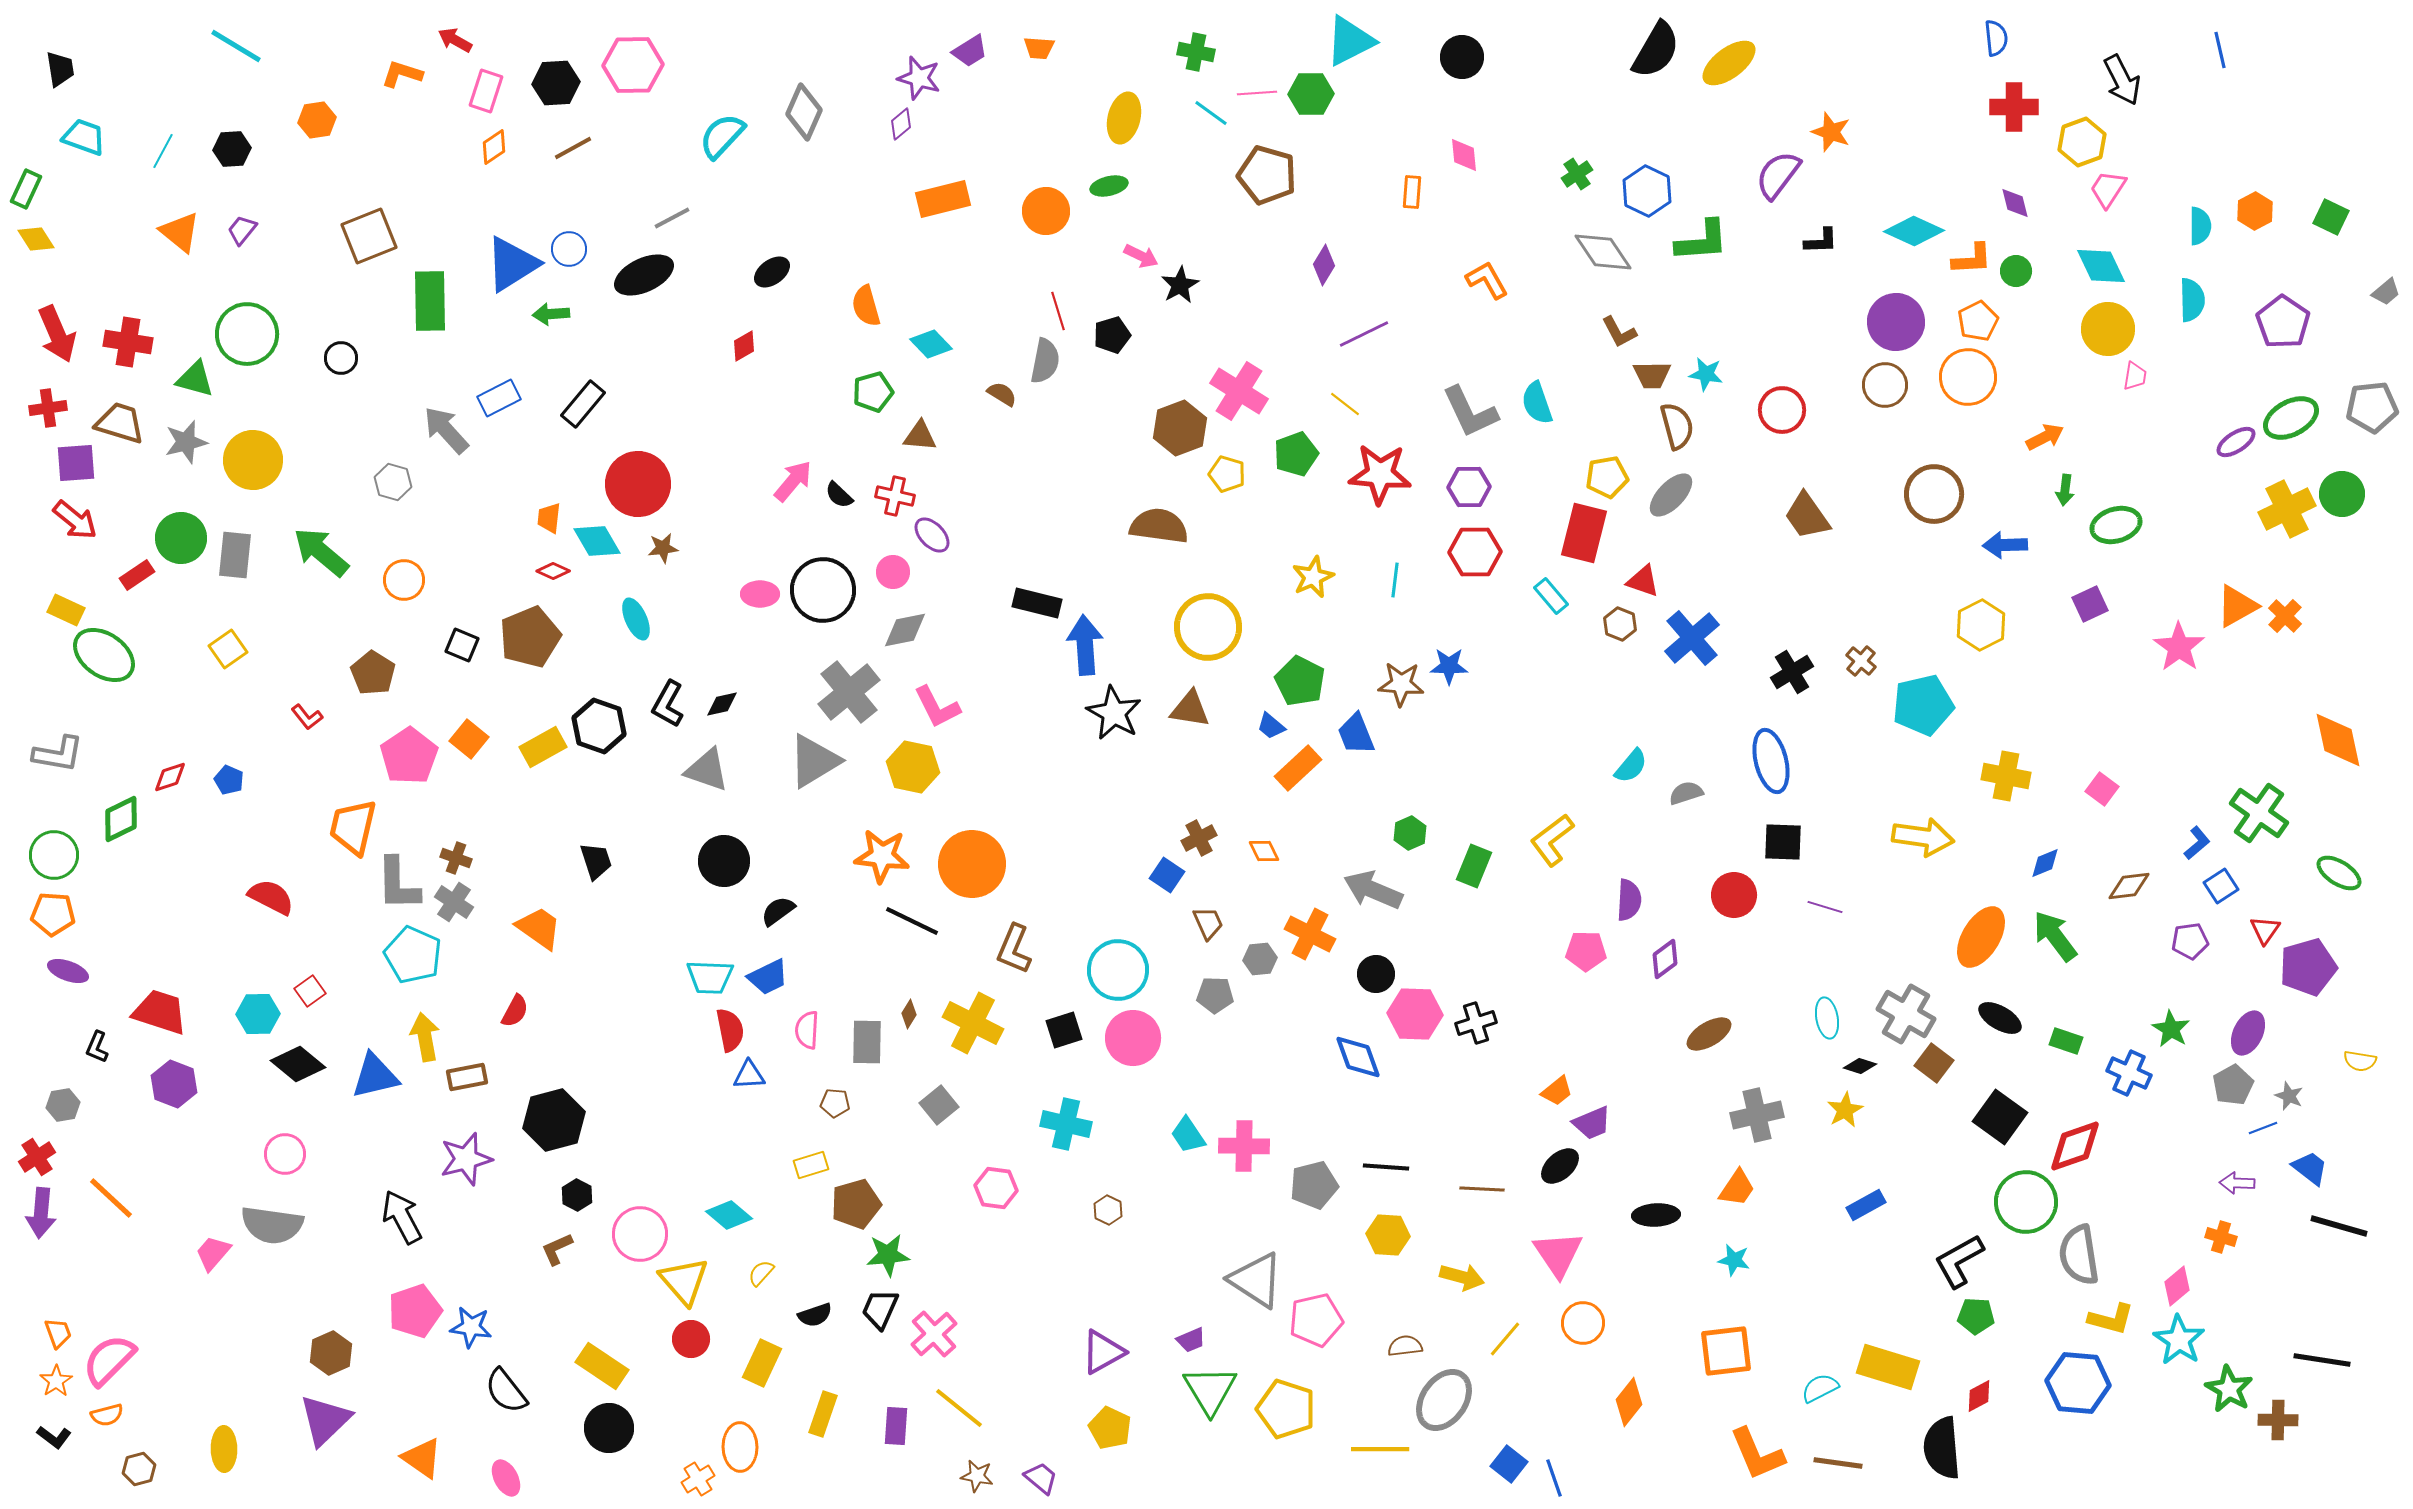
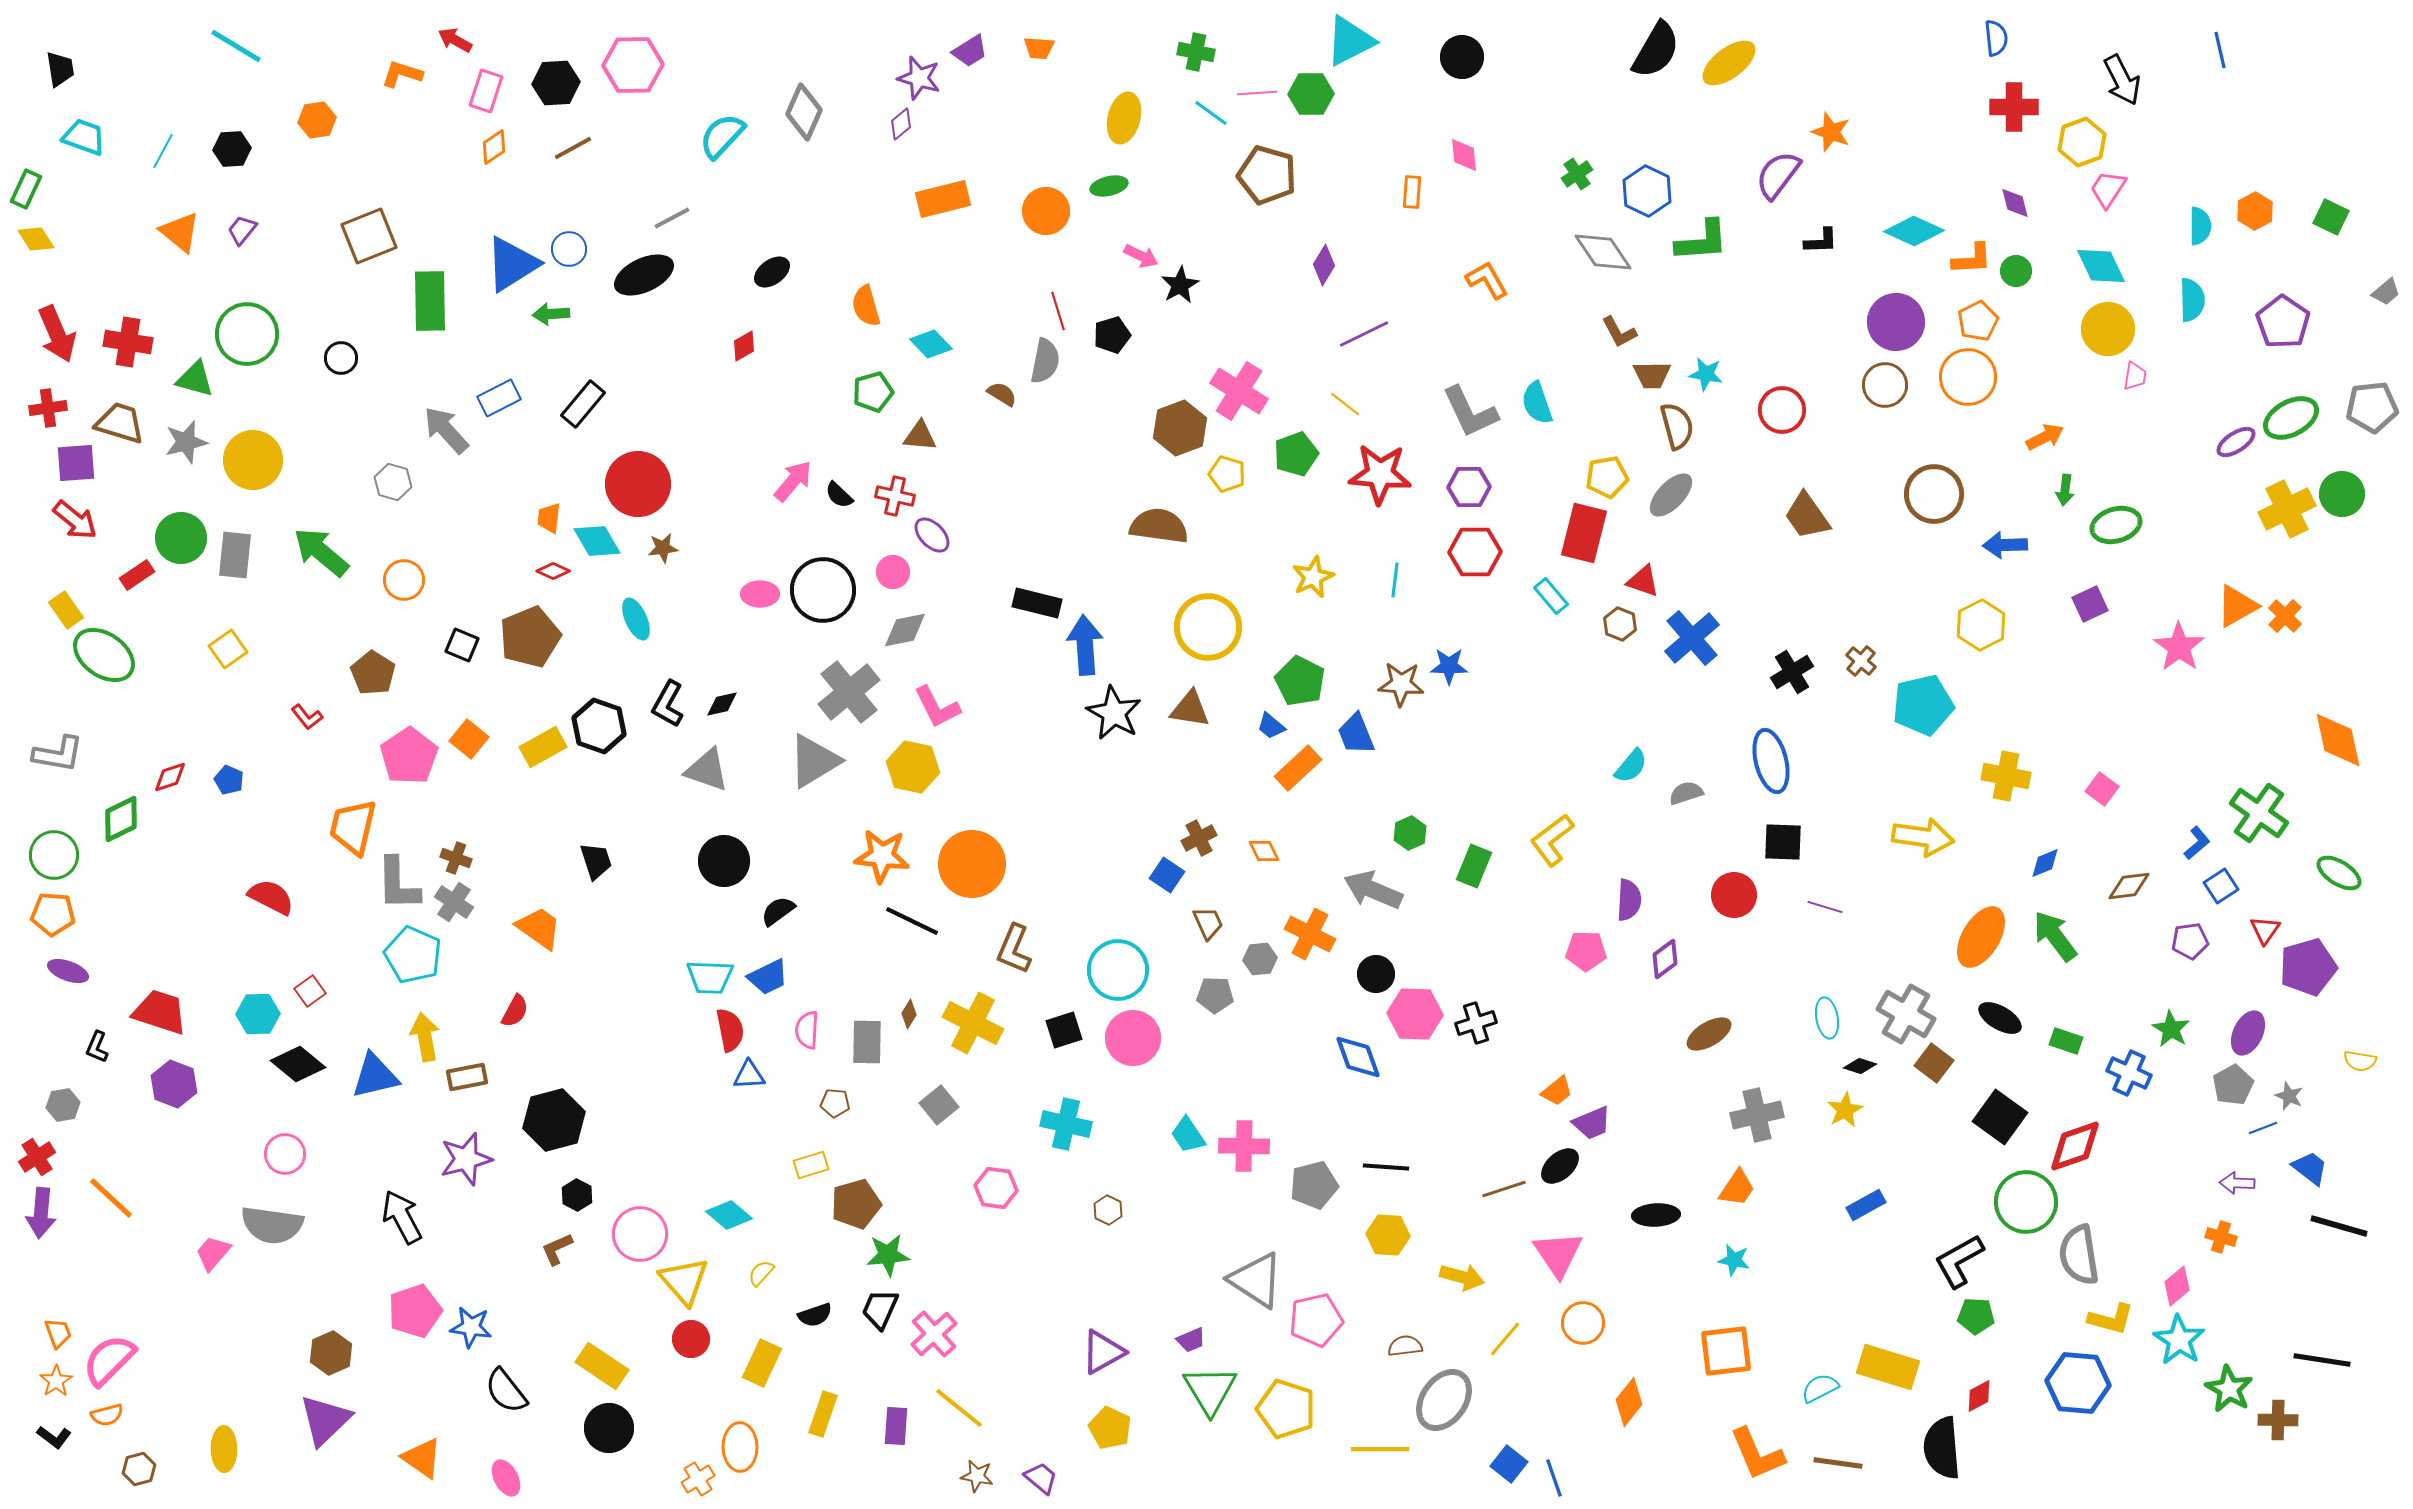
yellow rectangle at (66, 610): rotated 30 degrees clockwise
brown line at (1482, 1189): moved 22 px right; rotated 21 degrees counterclockwise
